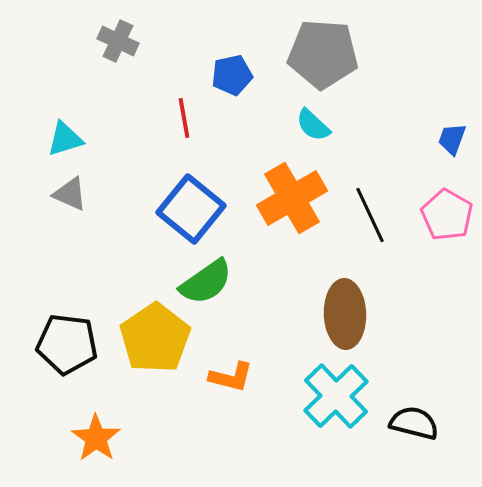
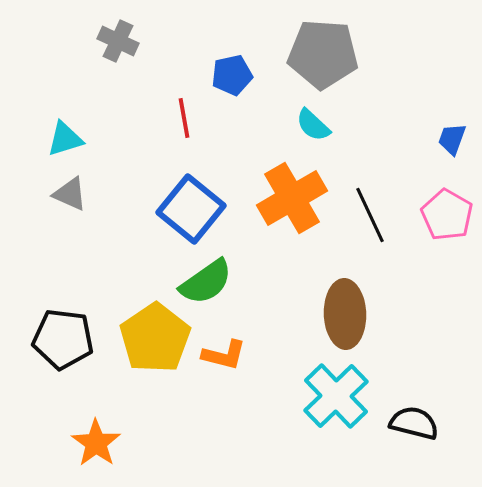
black pentagon: moved 4 px left, 5 px up
orange L-shape: moved 7 px left, 22 px up
orange star: moved 5 px down
